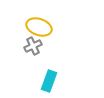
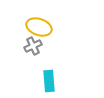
cyan rectangle: rotated 25 degrees counterclockwise
